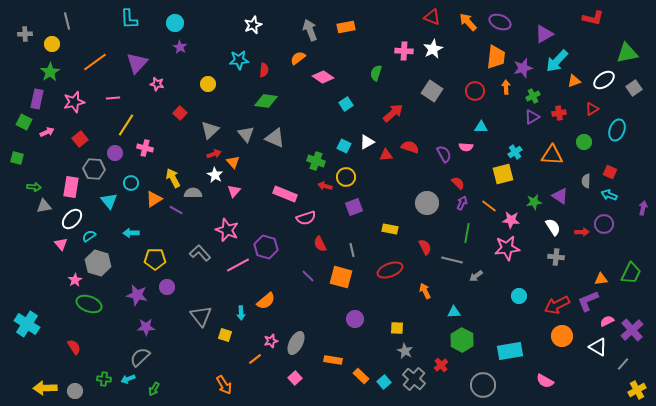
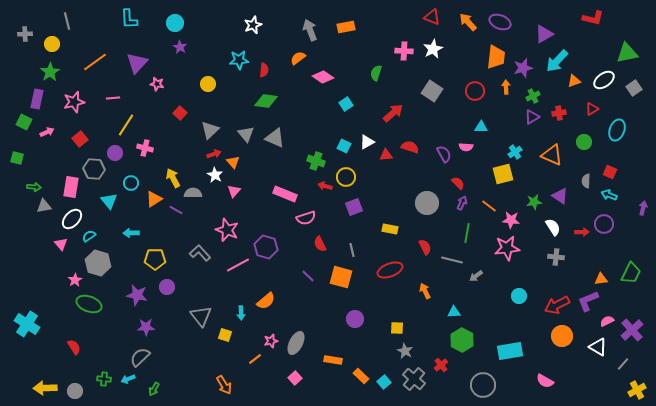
orange triangle at (552, 155): rotated 20 degrees clockwise
